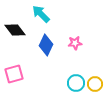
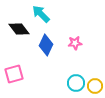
black diamond: moved 4 px right, 1 px up
yellow circle: moved 2 px down
